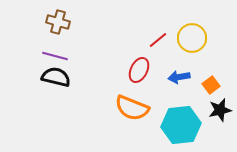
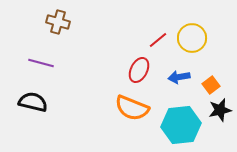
purple line: moved 14 px left, 7 px down
black semicircle: moved 23 px left, 25 px down
